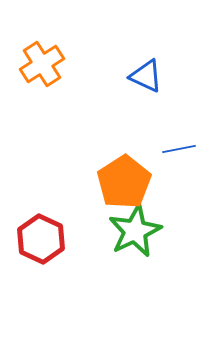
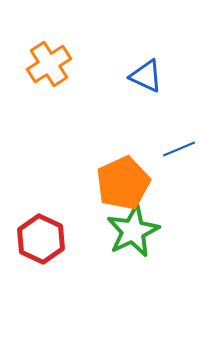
orange cross: moved 7 px right
blue line: rotated 12 degrees counterclockwise
orange pentagon: moved 1 px left, 1 px down; rotated 8 degrees clockwise
green star: moved 2 px left
